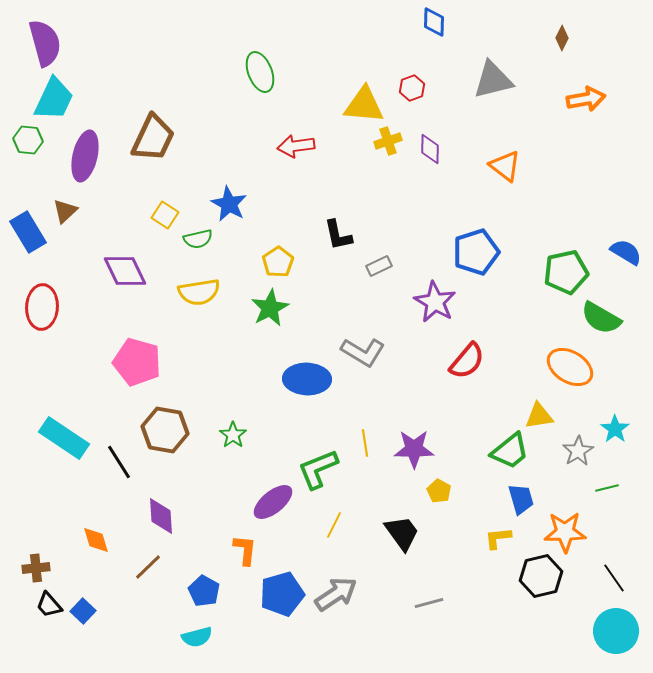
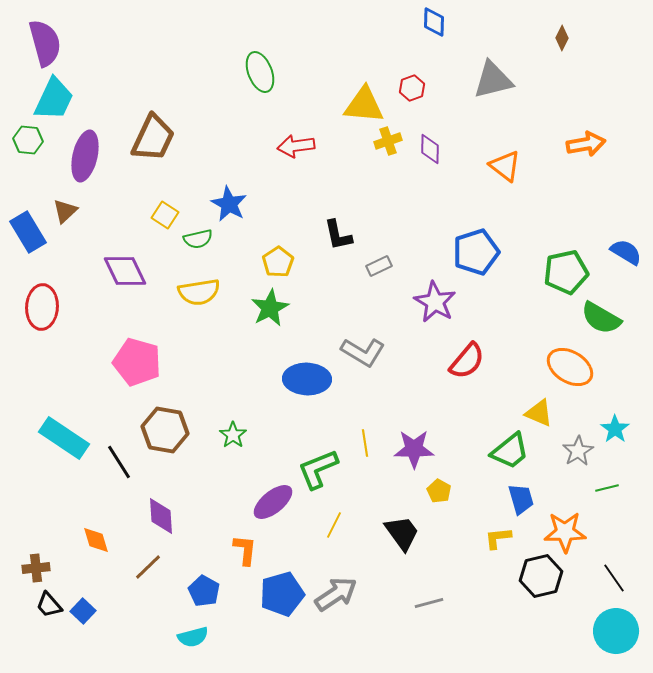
orange arrow at (586, 99): moved 45 px down
yellow triangle at (539, 416): moved 3 px up; rotated 32 degrees clockwise
cyan semicircle at (197, 637): moved 4 px left
